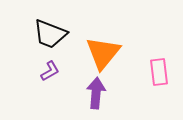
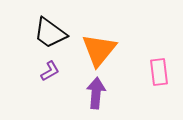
black trapezoid: moved 1 px up; rotated 15 degrees clockwise
orange triangle: moved 4 px left, 3 px up
